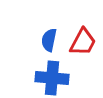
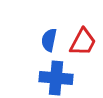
blue cross: moved 4 px right
